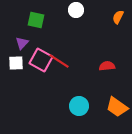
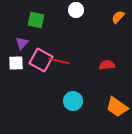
orange semicircle: rotated 16 degrees clockwise
red line: rotated 20 degrees counterclockwise
red semicircle: moved 1 px up
cyan circle: moved 6 px left, 5 px up
